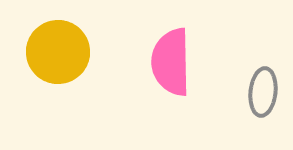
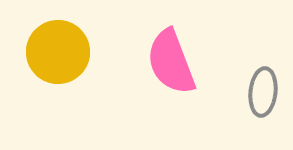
pink semicircle: rotated 20 degrees counterclockwise
